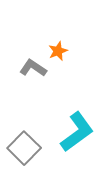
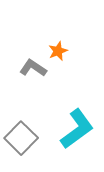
cyan L-shape: moved 3 px up
gray square: moved 3 px left, 10 px up
